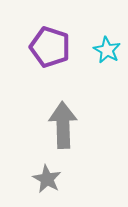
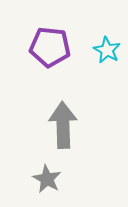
purple pentagon: rotated 12 degrees counterclockwise
